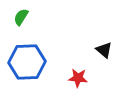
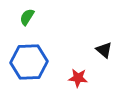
green semicircle: moved 6 px right
blue hexagon: moved 2 px right
